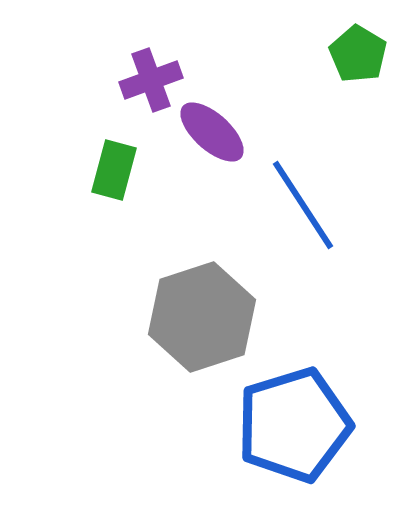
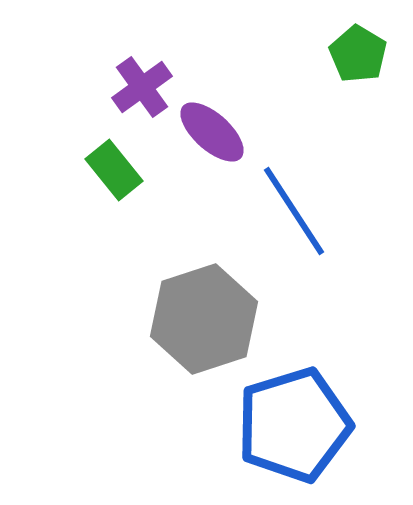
purple cross: moved 9 px left, 7 px down; rotated 16 degrees counterclockwise
green rectangle: rotated 54 degrees counterclockwise
blue line: moved 9 px left, 6 px down
gray hexagon: moved 2 px right, 2 px down
